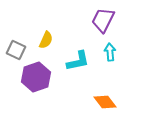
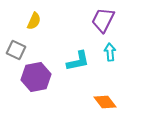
yellow semicircle: moved 12 px left, 19 px up
purple hexagon: rotated 8 degrees clockwise
